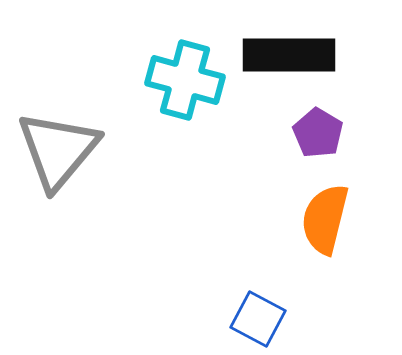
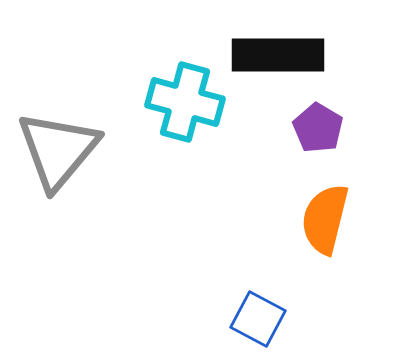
black rectangle: moved 11 px left
cyan cross: moved 22 px down
purple pentagon: moved 5 px up
